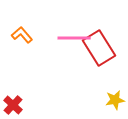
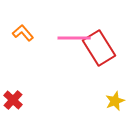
orange L-shape: moved 1 px right, 2 px up
yellow star: moved 1 px down; rotated 12 degrees counterclockwise
red cross: moved 5 px up
